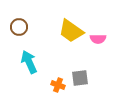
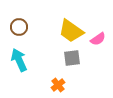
pink semicircle: rotated 35 degrees counterclockwise
cyan arrow: moved 10 px left, 2 px up
gray square: moved 8 px left, 20 px up
orange cross: rotated 32 degrees clockwise
